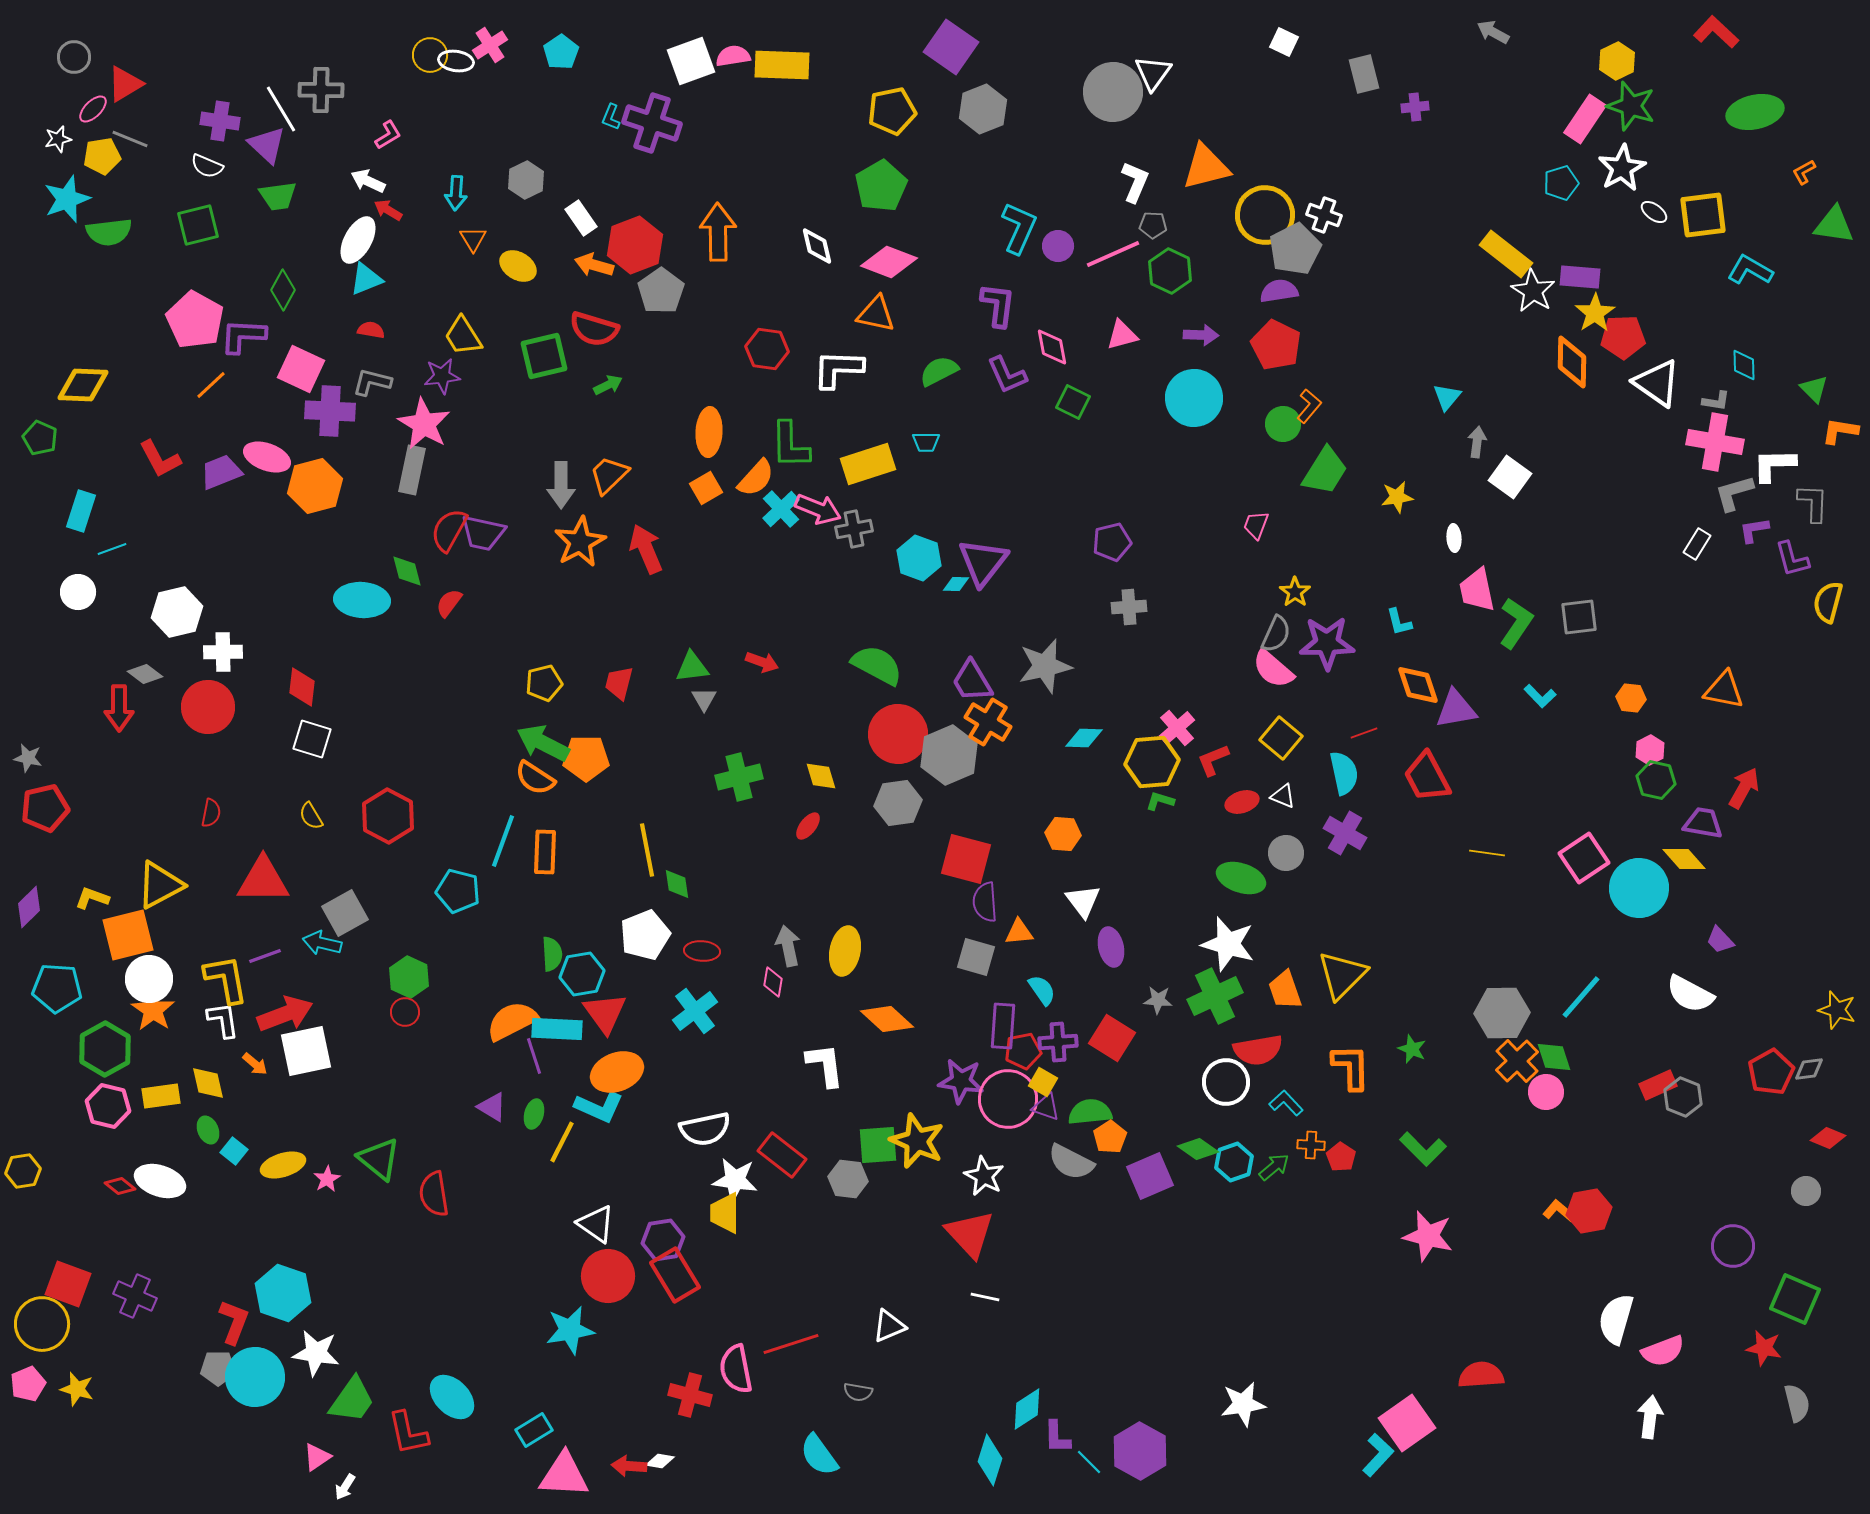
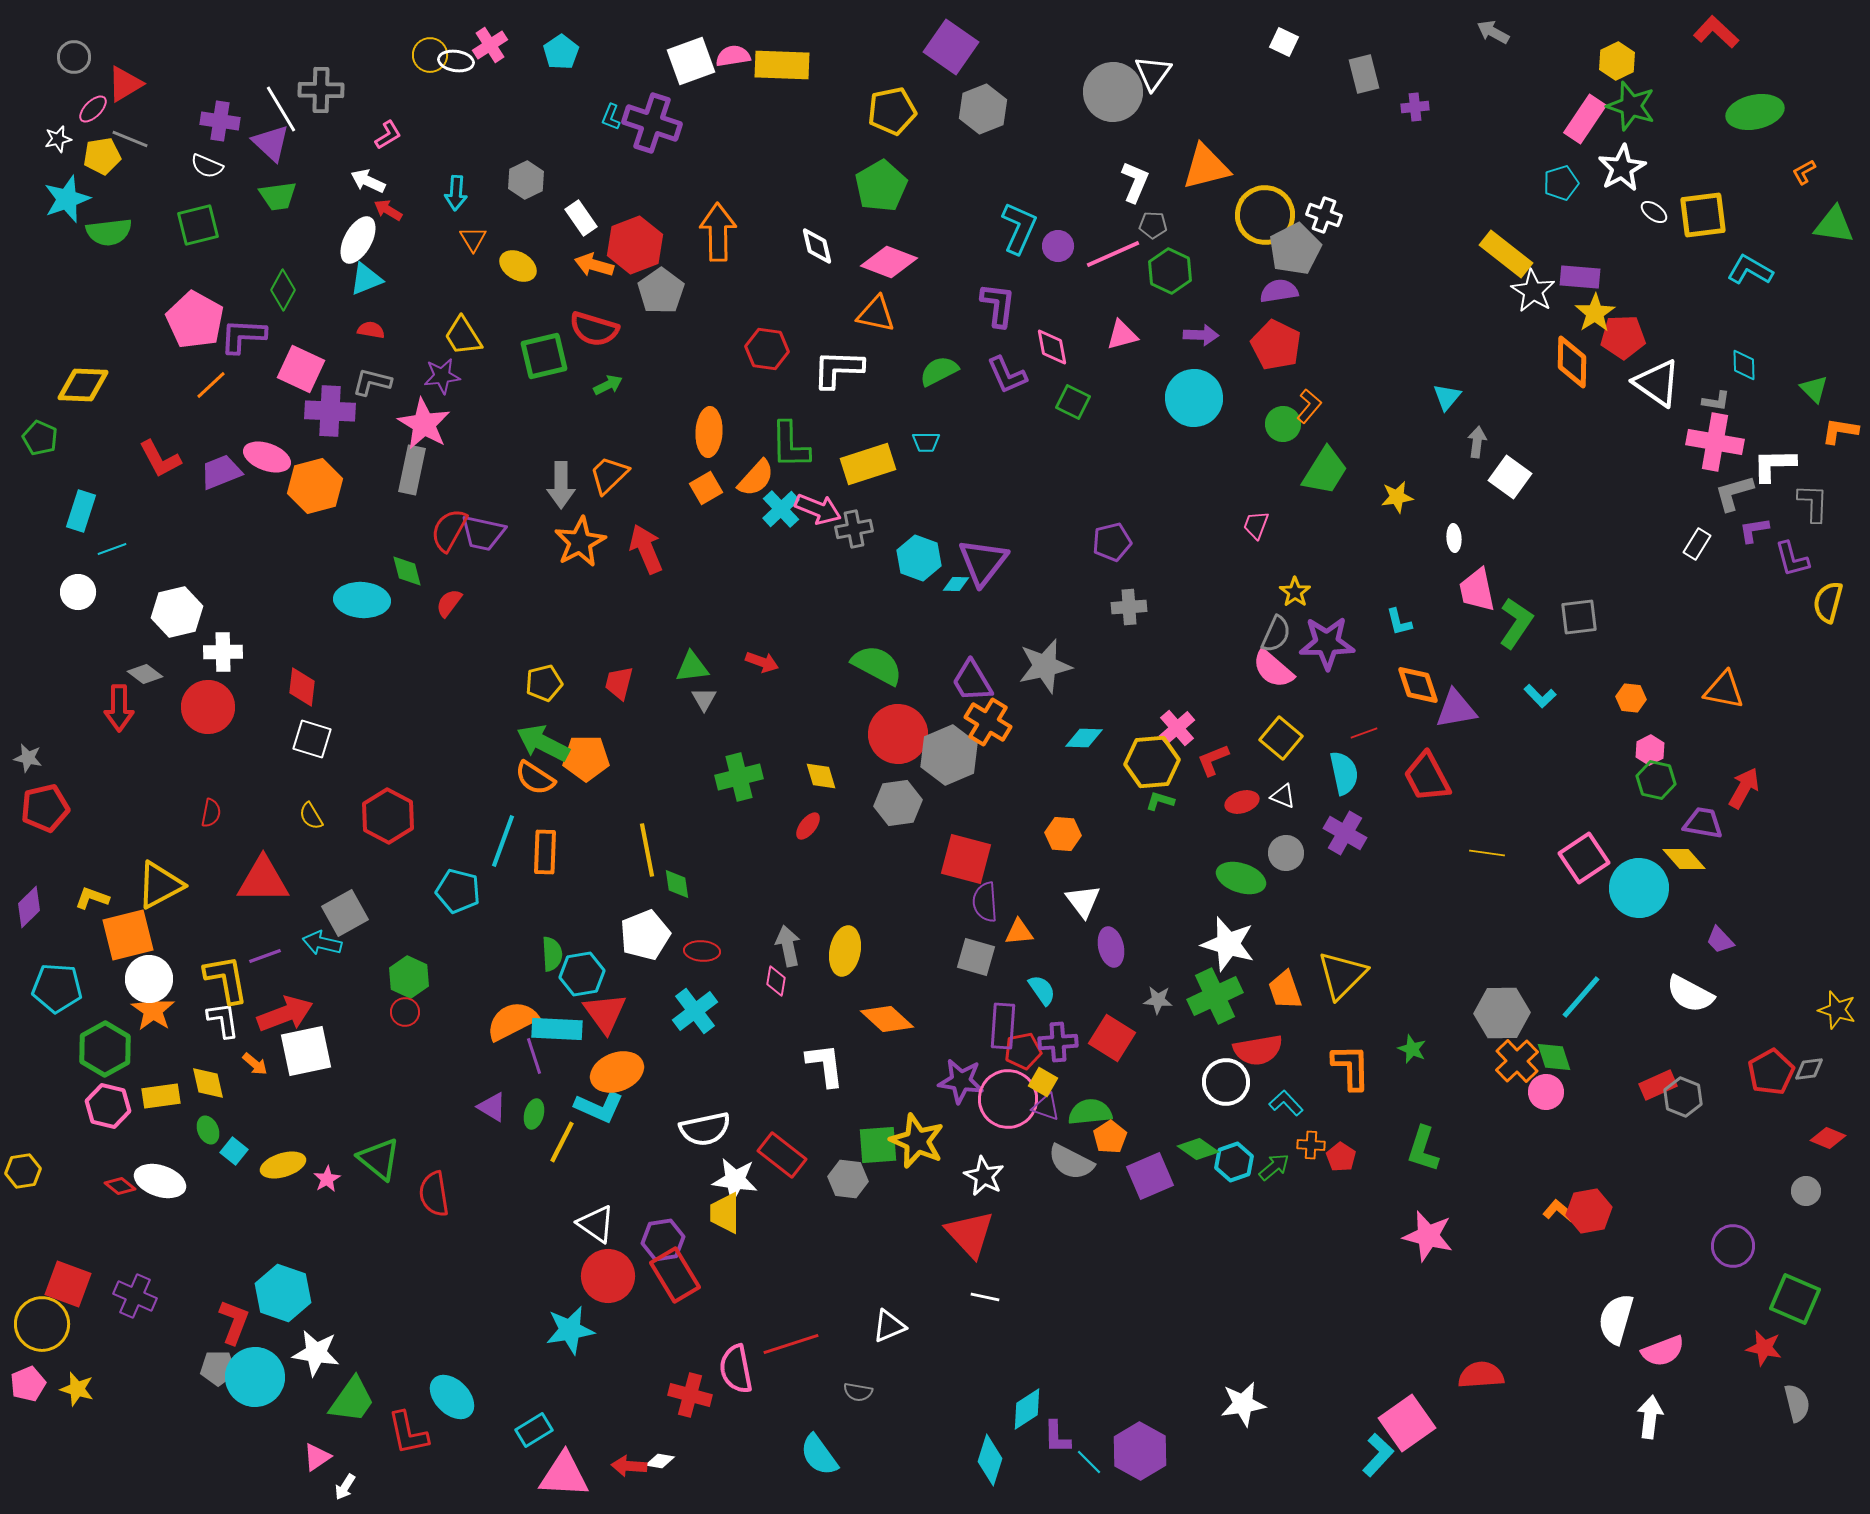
purple triangle at (267, 145): moved 4 px right, 2 px up
pink diamond at (773, 982): moved 3 px right, 1 px up
green L-shape at (1423, 1149): rotated 63 degrees clockwise
